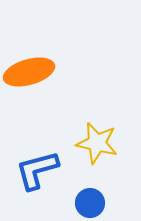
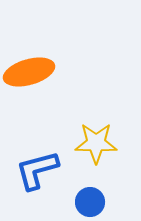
yellow star: moved 1 px left; rotated 12 degrees counterclockwise
blue circle: moved 1 px up
